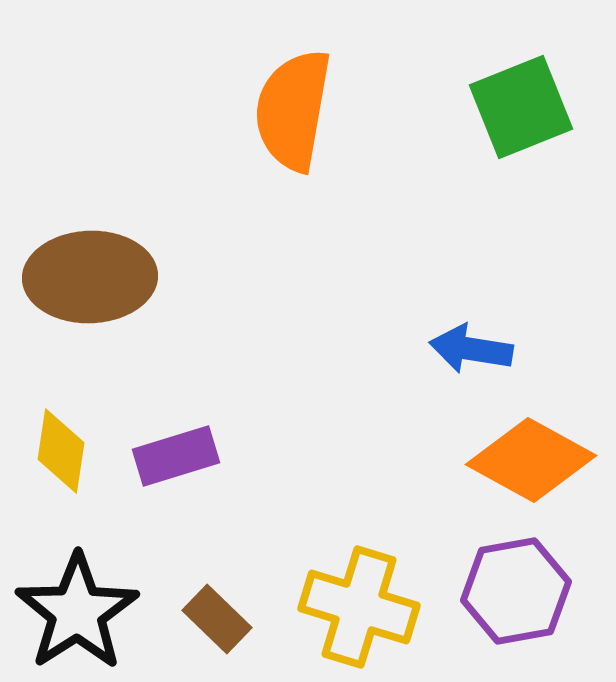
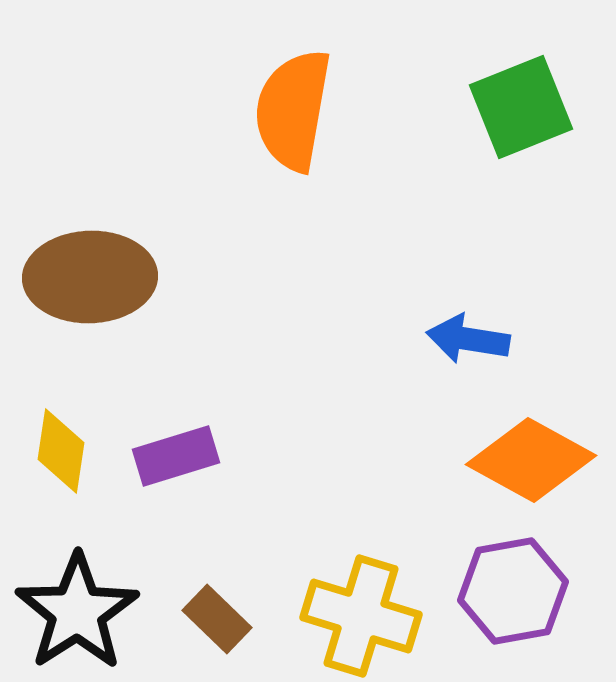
blue arrow: moved 3 px left, 10 px up
purple hexagon: moved 3 px left
yellow cross: moved 2 px right, 9 px down
